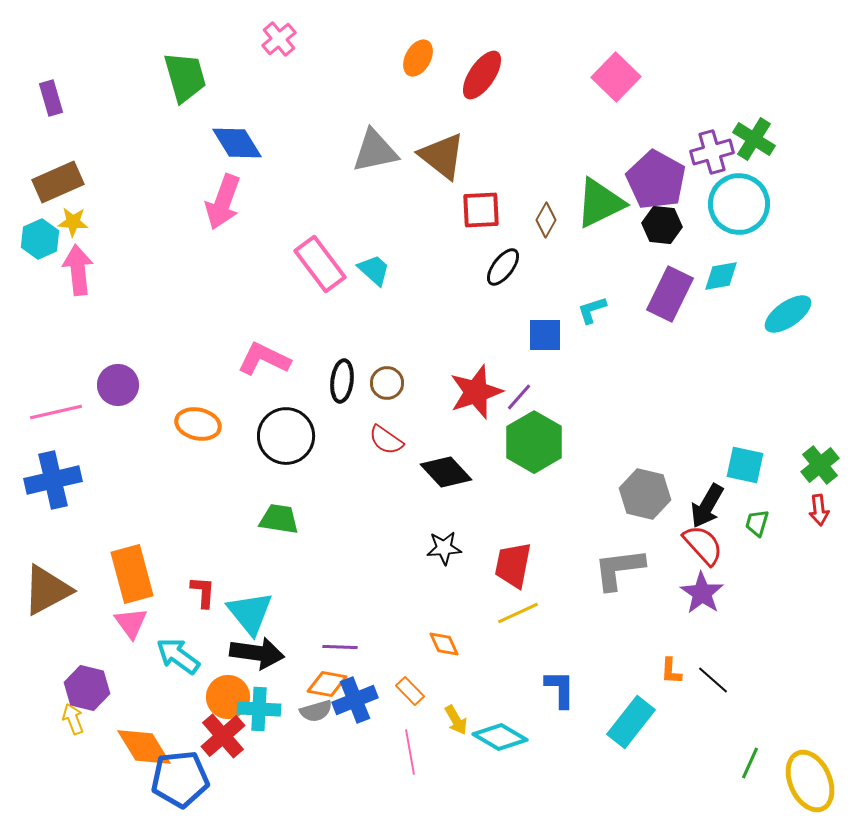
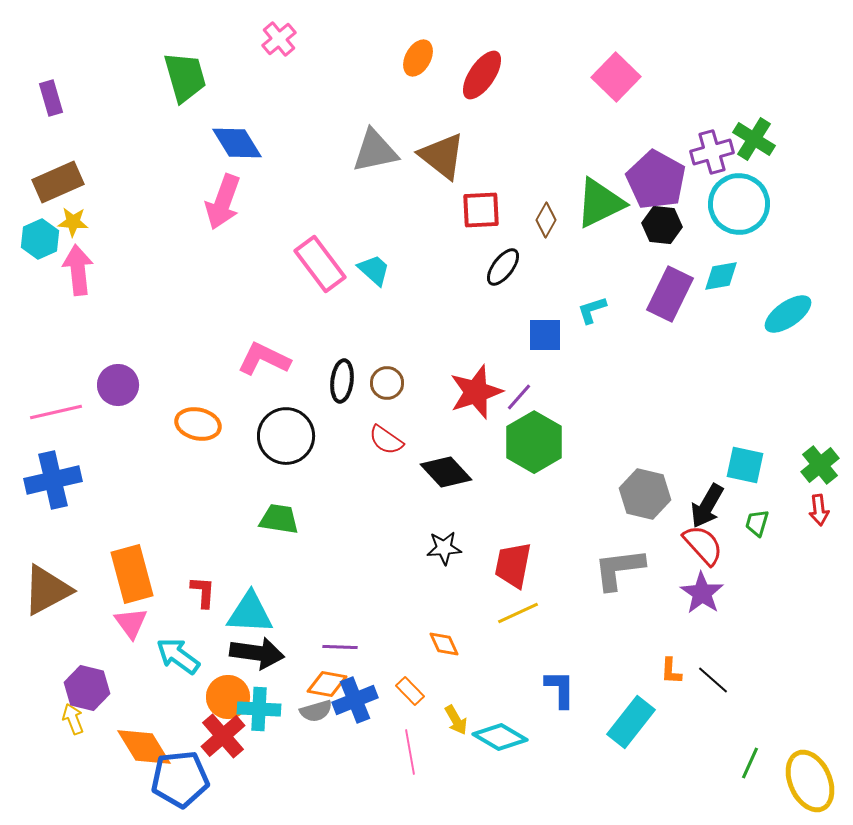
cyan triangle at (250, 613): rotated 48 degrees counterclockwise
